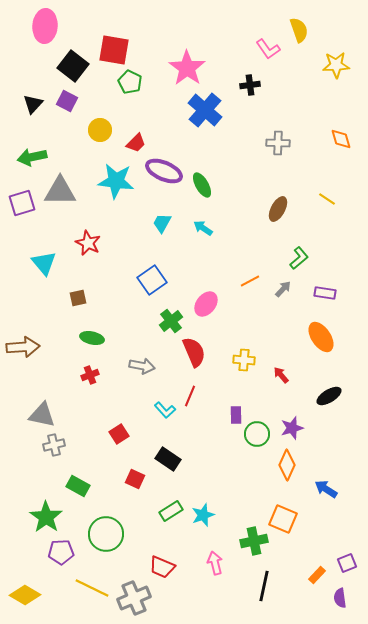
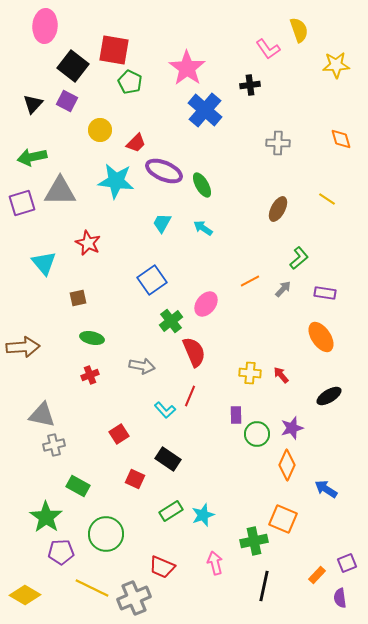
yellow cross at (244, 360): moved 6 px right, 13 px down
